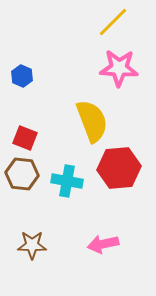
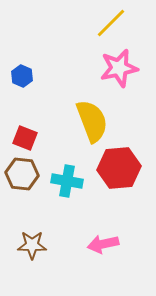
yellow line: moved 2 px left, 1 px down
pink star: rotated 15 degrees counterclockwise
